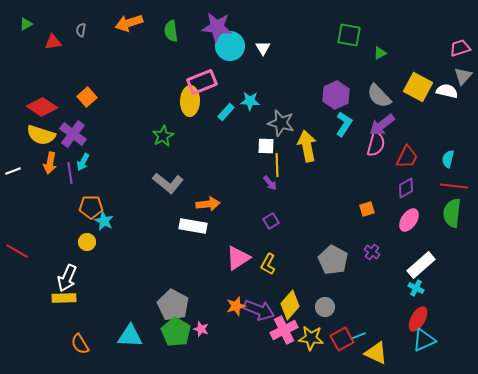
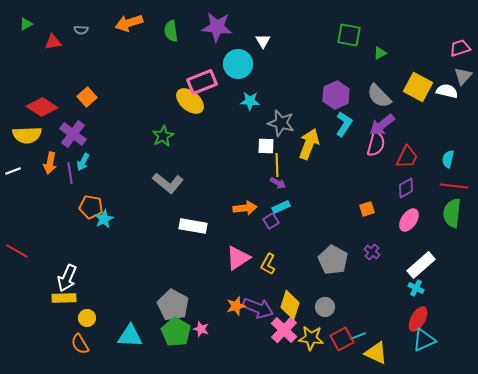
gray semicircle at (81, 30): rotated 96 degrees counterclockwise
cyan circle at (230, 46): moved 8 px right, 18 px down
white triangle at (263, 48): moved 7 px up
yellow ellipse at (190, 101): rotated 52 degrees counterclockwise
cyan rectangle at (226, 112): moved 55 px right, 95 px down; rotated 24 degrees clockwise
yellow semicircle at (41, 135): moved 14 px left; rotated 20 degrees counterclockwise
yellow arrow at (307, 146): moved 2 px right, 2 px up; rotated 32 degrees clockwise
purple arrow at (270, 183): moved 8 px right; rotated 21 degrees counterclockwise
orange arrow at (208, 204): moved 37 px right, 4 px down
orange pentagon at (91, 207): rotated 10 degrees clockwise
cyan star at (104, 221): moved 2 px up; rotated 18 degrees clockwise
yellow circle at (87, 242): moved 76 px down
yellow diamond at (290, 305): rotated 24 degrees counterclockwise
purple arrow at (259, 310): moved 1 px left, 2 px up
pink cross at (284, 330): rotated 20 degrees counterclockwise
